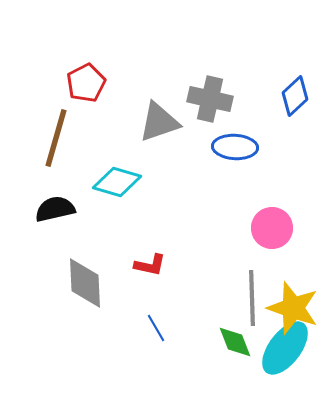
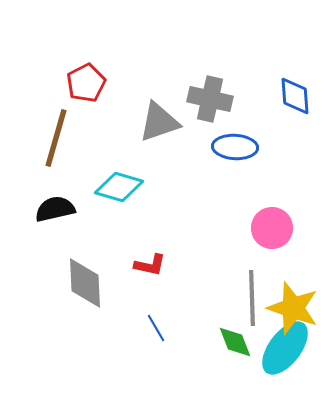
blue diamond: rotated 51 degrees counterclockwise
cyan diamond: moved 2 px right, 5 px down
